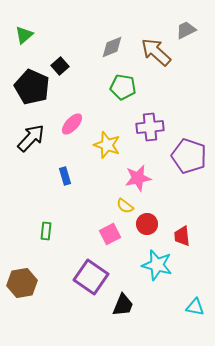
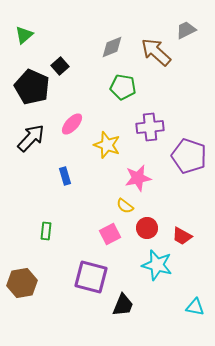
red circle: moved 4 px down
red trapezoid: rotated 55 degrees counterclockwise
purple square: rotated 20 degrees counterclockwise
